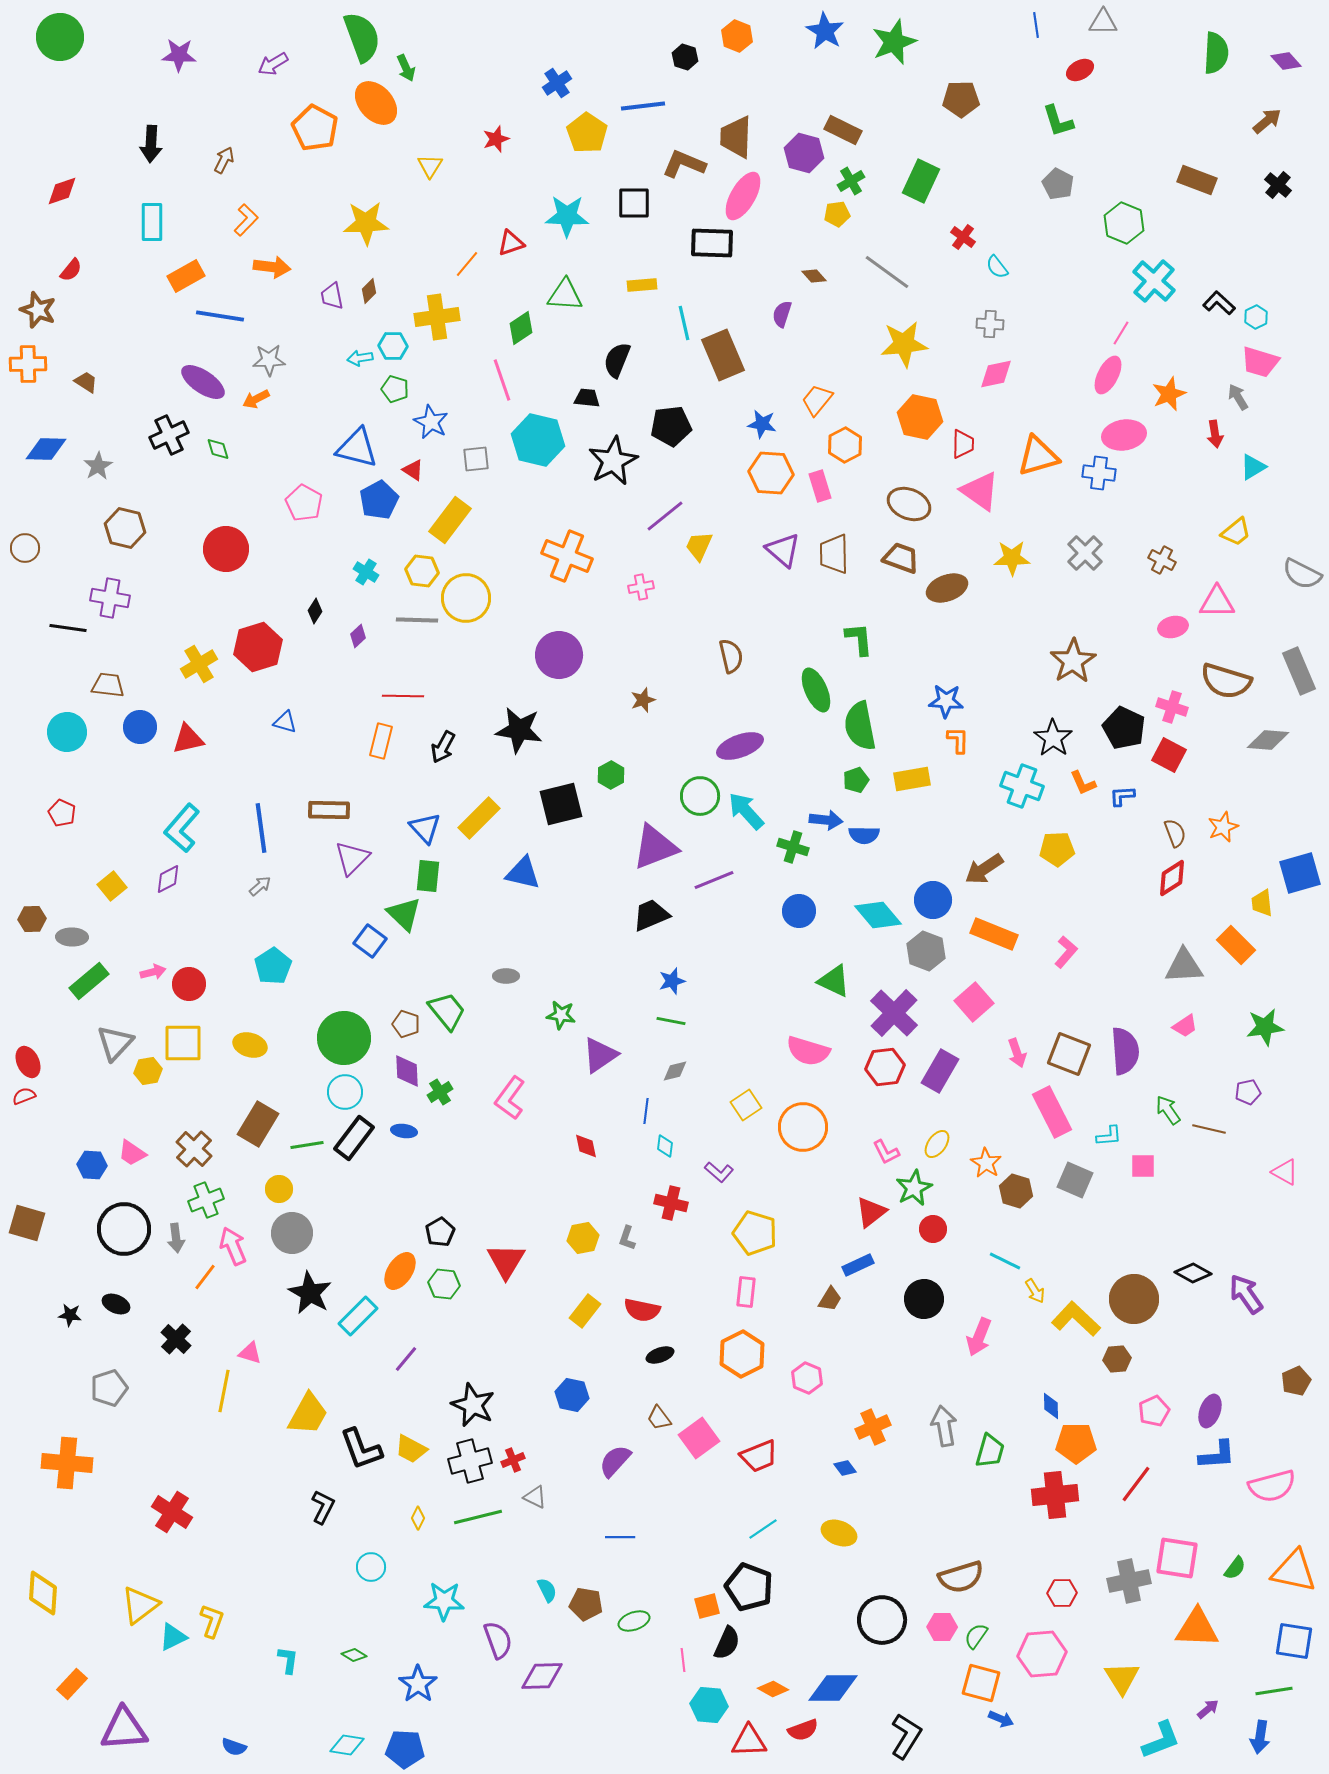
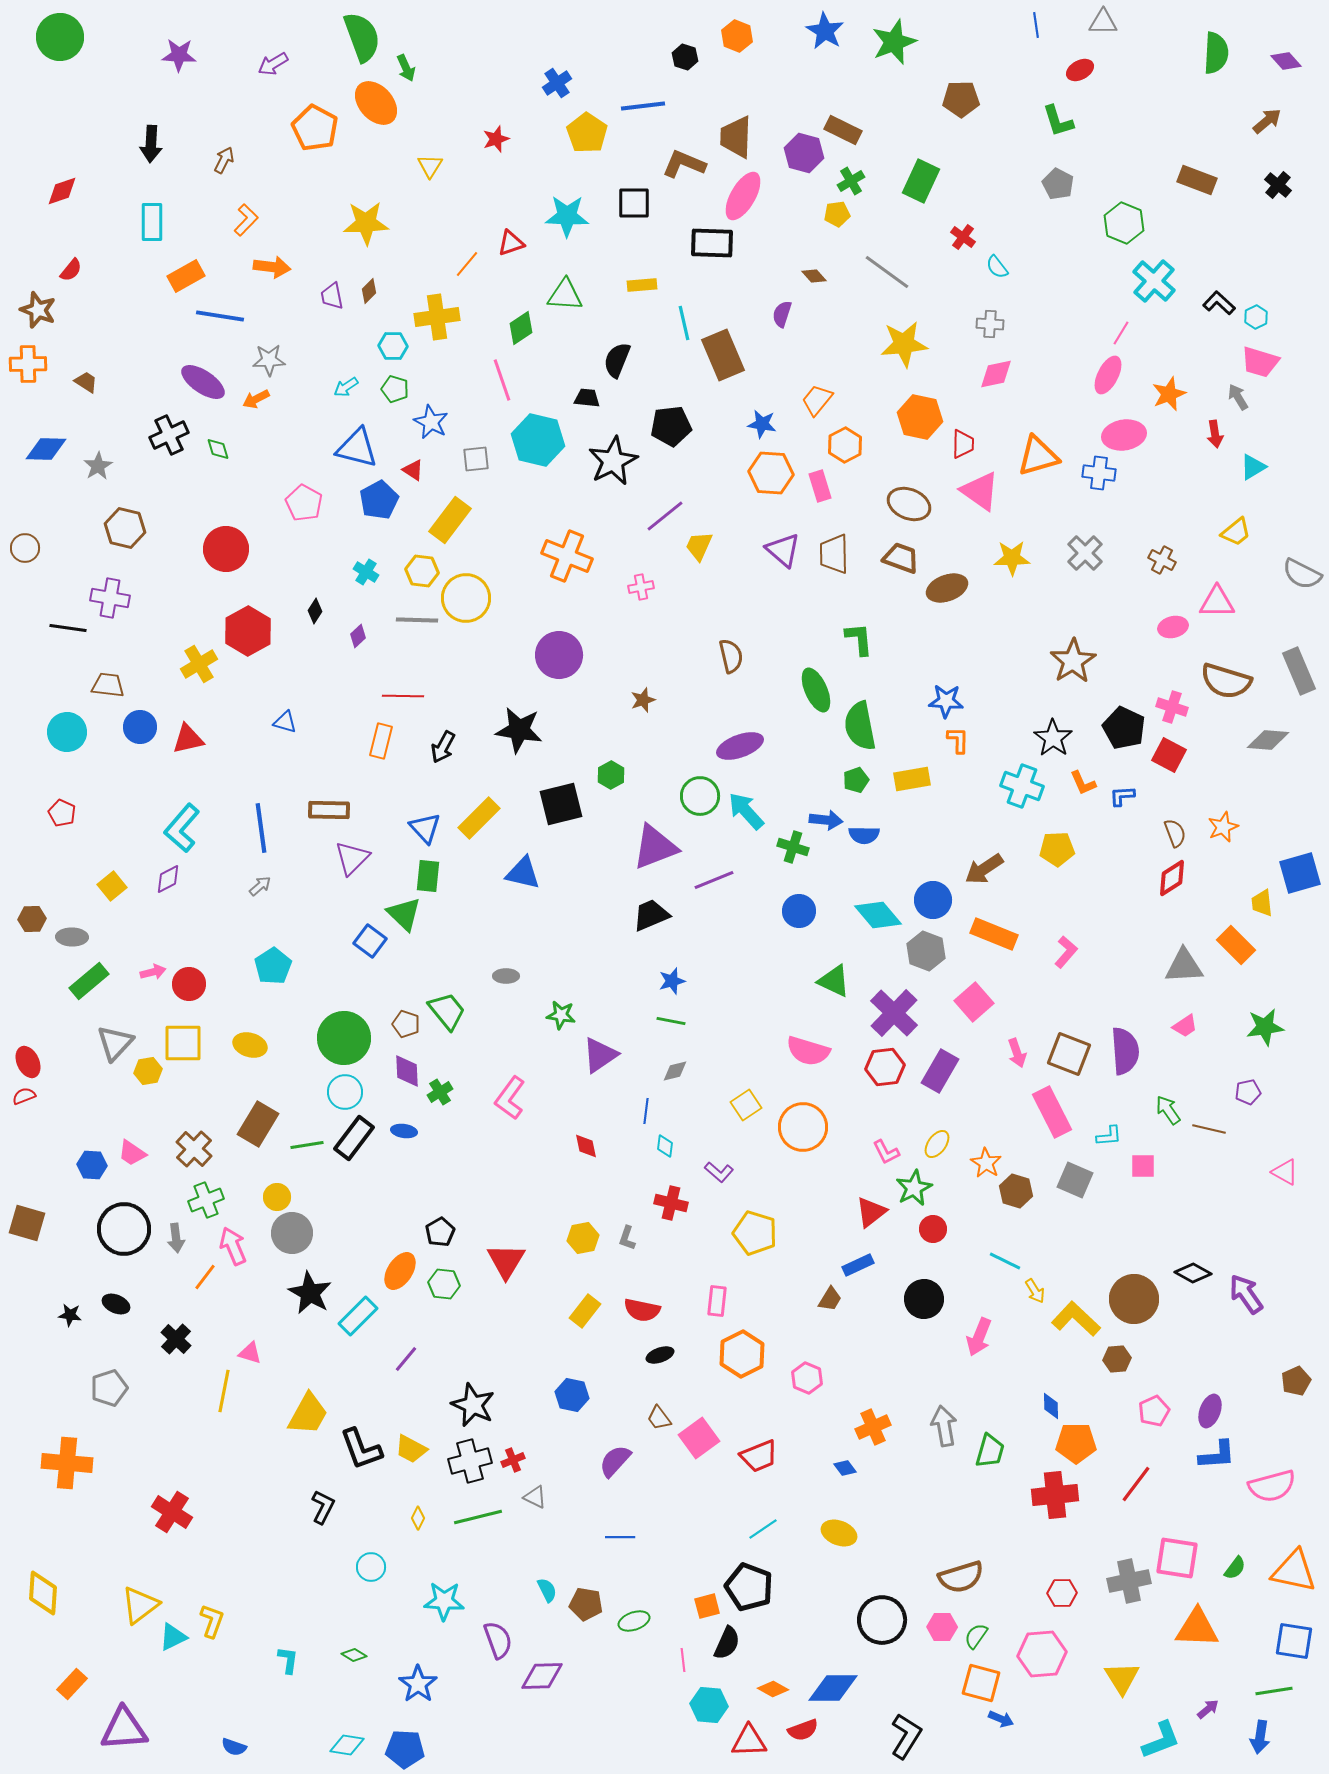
cyan arrow at (360, 358): moved 14 px left, 29 px down; rotated 25 degrees counterclockwise
red hexagon at (258, 647): moved 10 px left, 16 px up; rotated 12 degrees counterclockwise
yellow circle at (279, 1189): moved 2 px left, 8 px down
pink rectangle at (746, 1292): moved 29 px left, 9 px down
